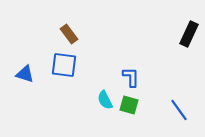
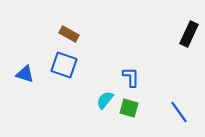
brown rectangle: rotated 24 degrees counterclockwise
blue square: rotated 12 degrees clockwise
cyan semicircle: rotated 66 degrees clockwise
green square: moved 3 px down
blue line: moved 2 px down
